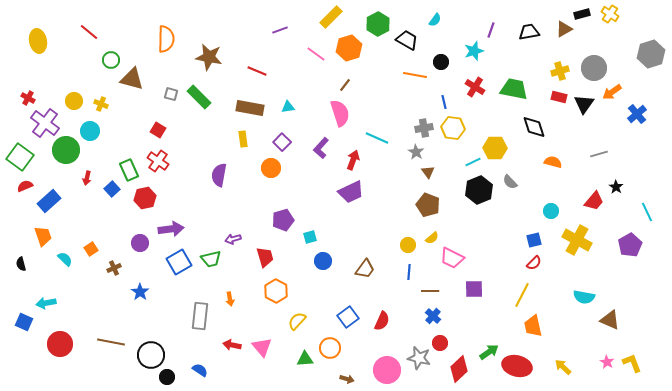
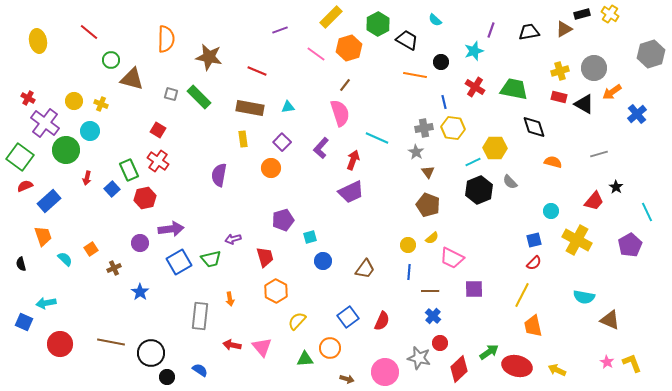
cyan semicircle at (435, 20): rotated 96 degrees clockwise
black triangle at (584, 104): rotated 35 degrees counterclockwise
black circle at (151, 355): moved 2 px up
yellow arrow at (563, 367): moved 6 px left, 3 px down; rotated 18 degrees counterclockwise
pink circle at (387, 370): moved 2 px left, 2 px down
